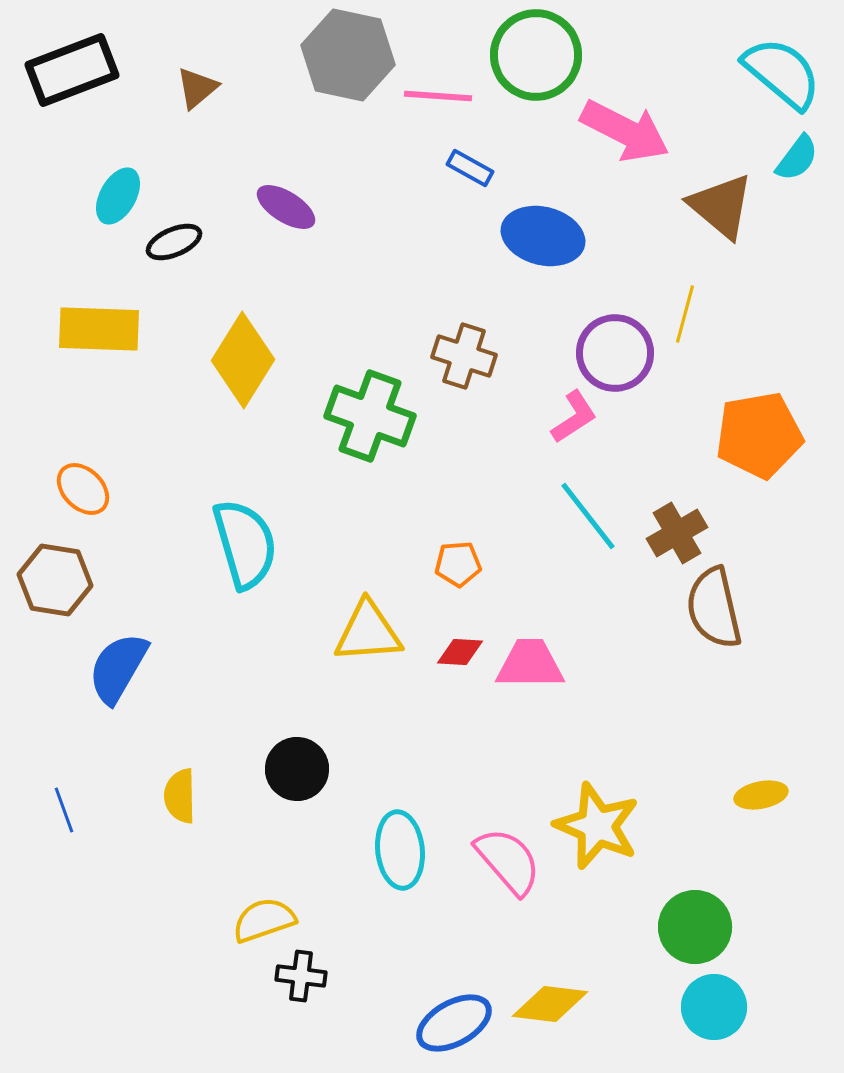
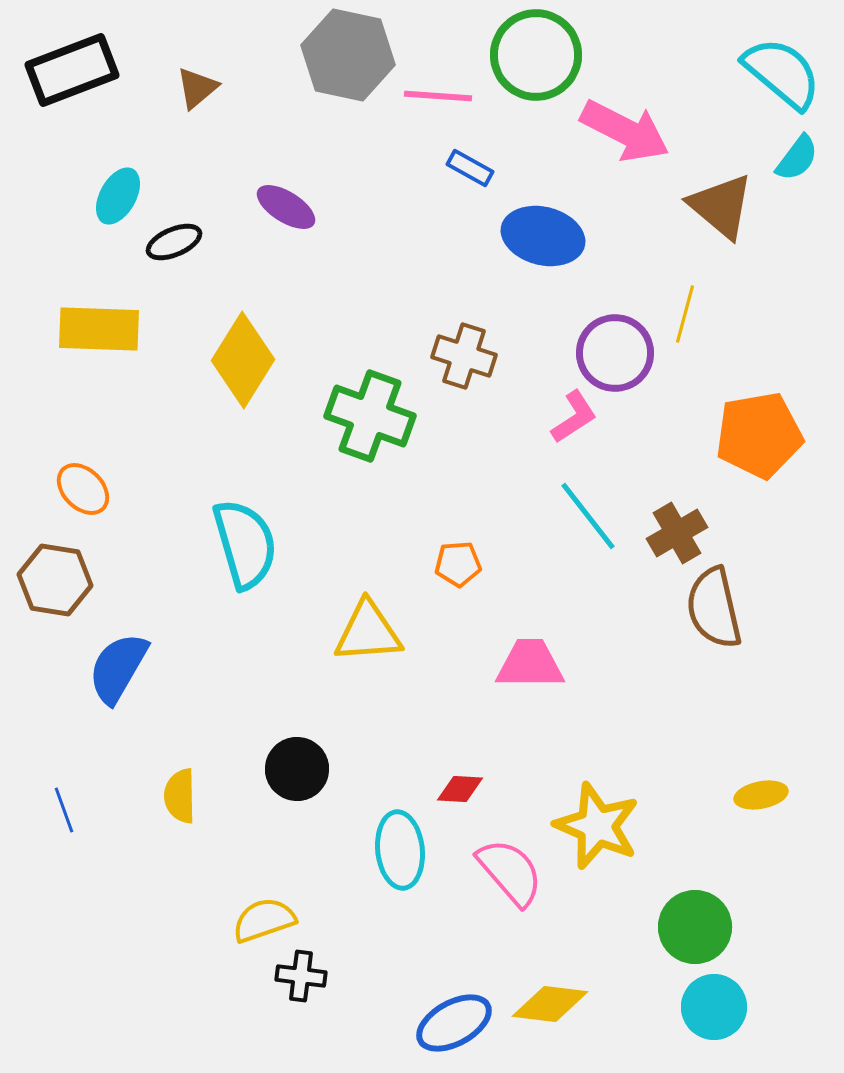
red diamond at (460, 652): moved 137 px down
pink semicircle at (508, 861): moved 2 px right, 11 px down
